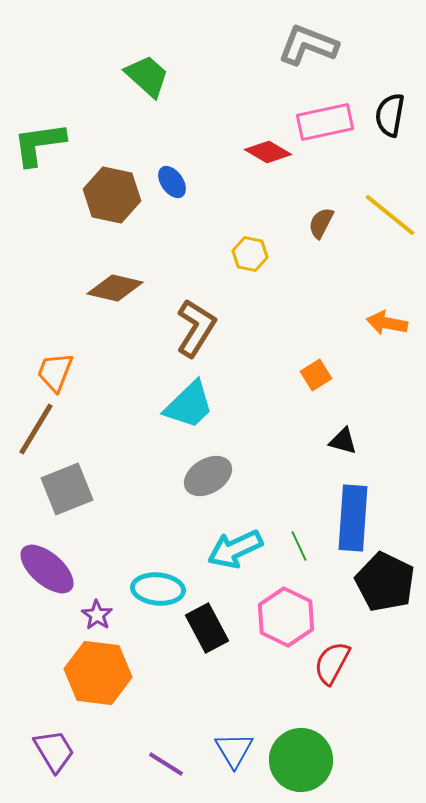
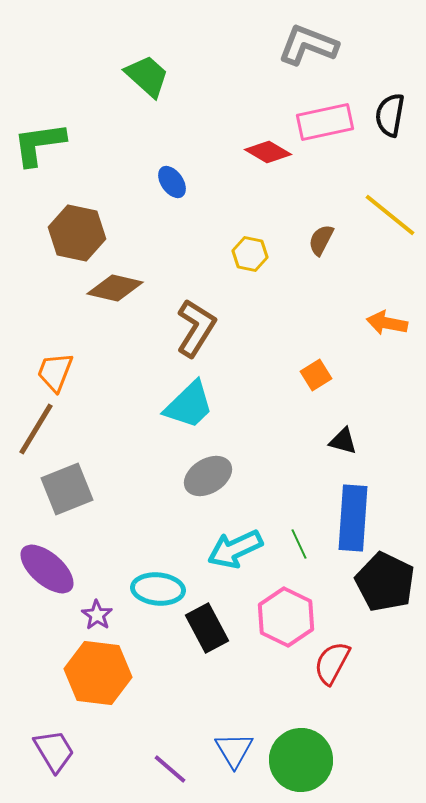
brown hexagon: moved 35 px left, 38 px down
brown semicircle: moved 17 px down
green line: moved 2 px up
purple line: moved 4 px right, 5 px down; rotated 9 degrees clockwise
